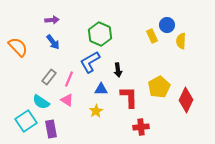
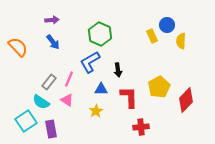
gray rectangle: moved 5 px down
red diamond: rotated 20 degrees clockwise
